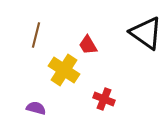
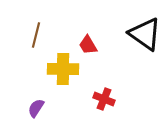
black triangle: moved 1 px left, 1 px down
yellow cross: moved 1 px left, 1 px up; rotated 32 degrees counterclockwise
purple semicircle: rotated 72 degrees counterclockwise
